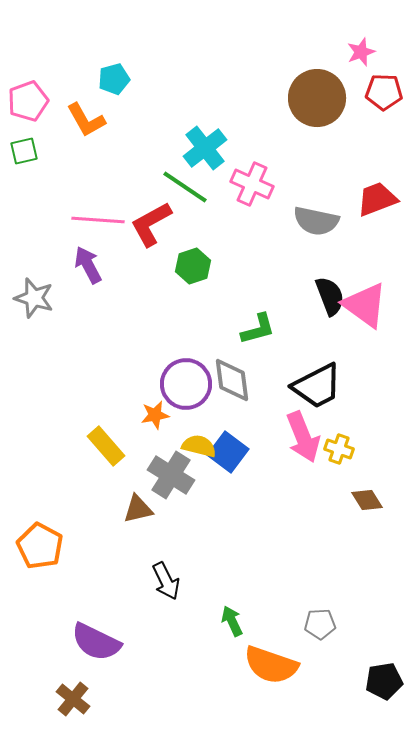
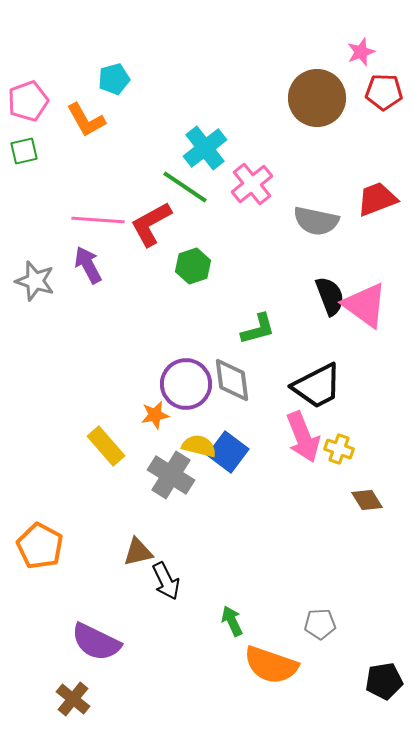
pink cross: rotated 27 degrees clockwise
gray star: moved 1 px right, 17 px up
brown triangle: moved 43 px down
